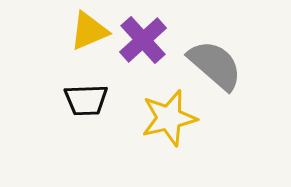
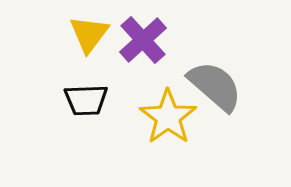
yellow triangle: moved 3 px down; rotated 30 degrees counterclockwise
gray semicircle: moved 21 px down
yellow star: moved 1 px left, 1 px up; rotated 22 degrees counterclockwise
